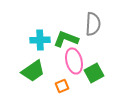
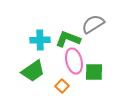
gray semicircle: rotated 125 degrees counterclockwise
green L-shape: moved 2 px right
green square: moved 1 px up; rotated 30 degrees clockwise
orange square: rotated 24 degrees counterclockwise
